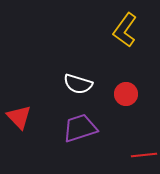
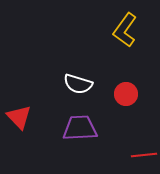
purple trapezoid: rotated 15 degrees clockwise
